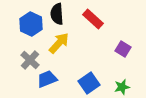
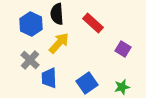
red rectangle: moved 4 px down
blue trapezoid: moved 2 px right, 1 px up; rotated 70 degrees counterclockwise
blue square: moved 2 px left
